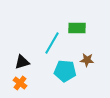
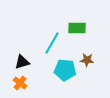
cyan pentagon: moved 1 px up
